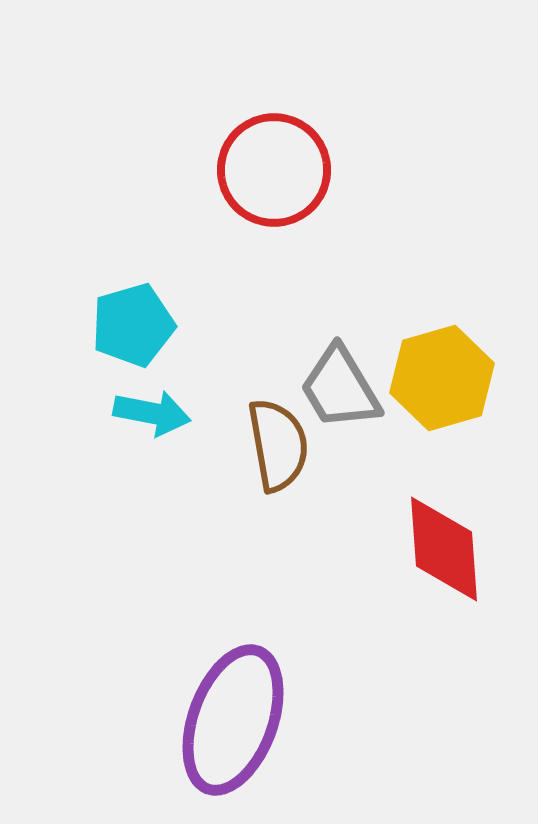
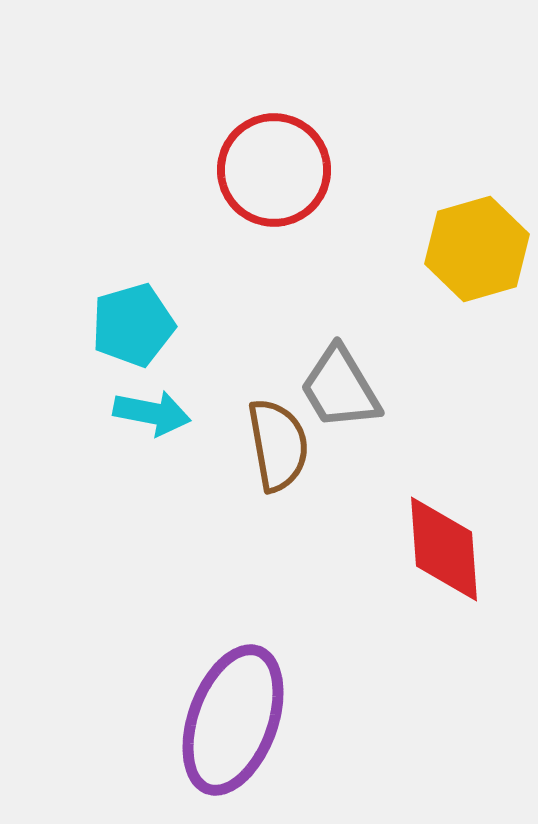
yellow hexagon: moved 35 px right, 129 px up
